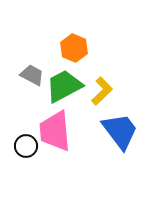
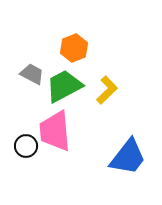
orange hexagon: rotated 16 degrees clockwise
gray trapezoid: moved 1 px up
yellow L-shape: moved 5 px right, 1 px up
blue trapezoid: moved 8 px right, 26 px down; rotated 75 degrees clockwise
